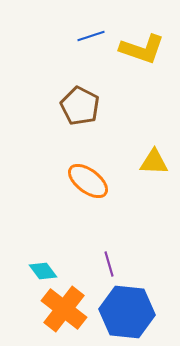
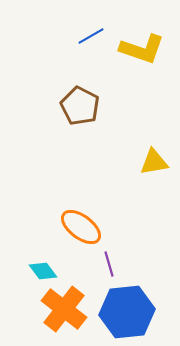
blue line: rotated 12 degrees counterclockwise
yellow triangle: rotated 12 degrees counterclockwise
orange ellipse: moved 7 px left, 46 px down
blue hexagon: rotated 12 degrees counterclockwise
